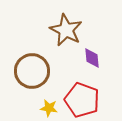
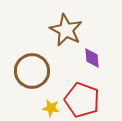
yellow star: moved 2 px right
